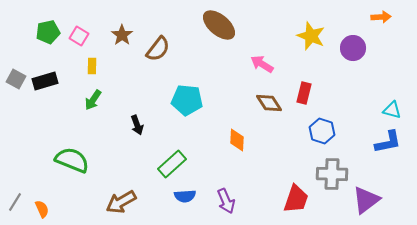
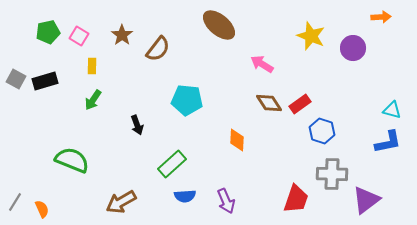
red rectangle: moved 4 px left, 11 px down; rotated 40 degrees clockwise
